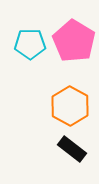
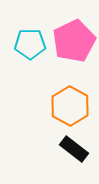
pink pentagon: rotated 15 degrees clockwise
black rectangle: moved 2 px right
